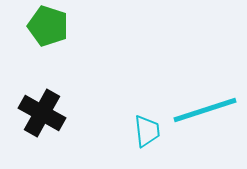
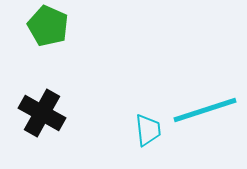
green pentagon: rotated 6 degrees clockwise
cyan trapezoid: moved 1 px right, 1 px up
